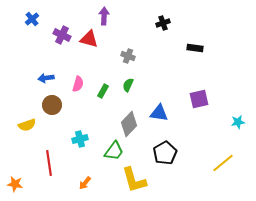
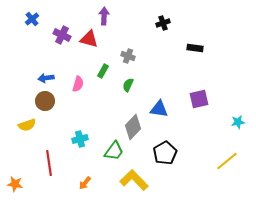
green rectangle: moved 20 px up
brown circle: moved 7 px left, 4 px up
blue triangle: moved 4 px up
gray diamond: moved 4 px right, 3 px down
yellow line: moved 4 px right, 2 px up
yellow L-shape: rotated 152 degrees clockwise
